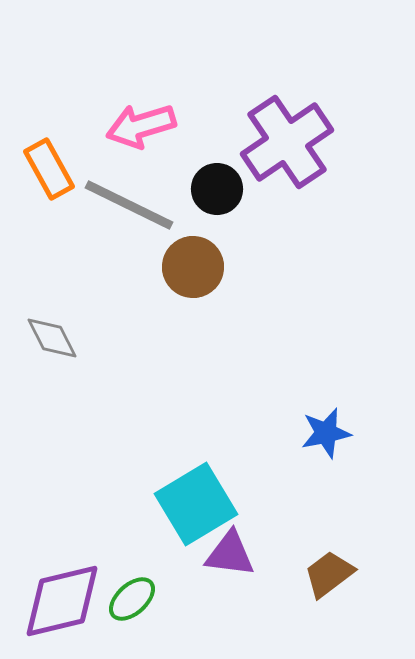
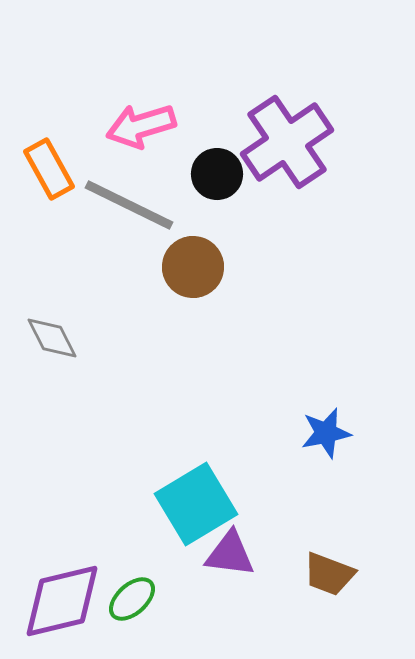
black circle: moved 15 px up
brown trapezoid: rotated 122 degrees counterclockwise
